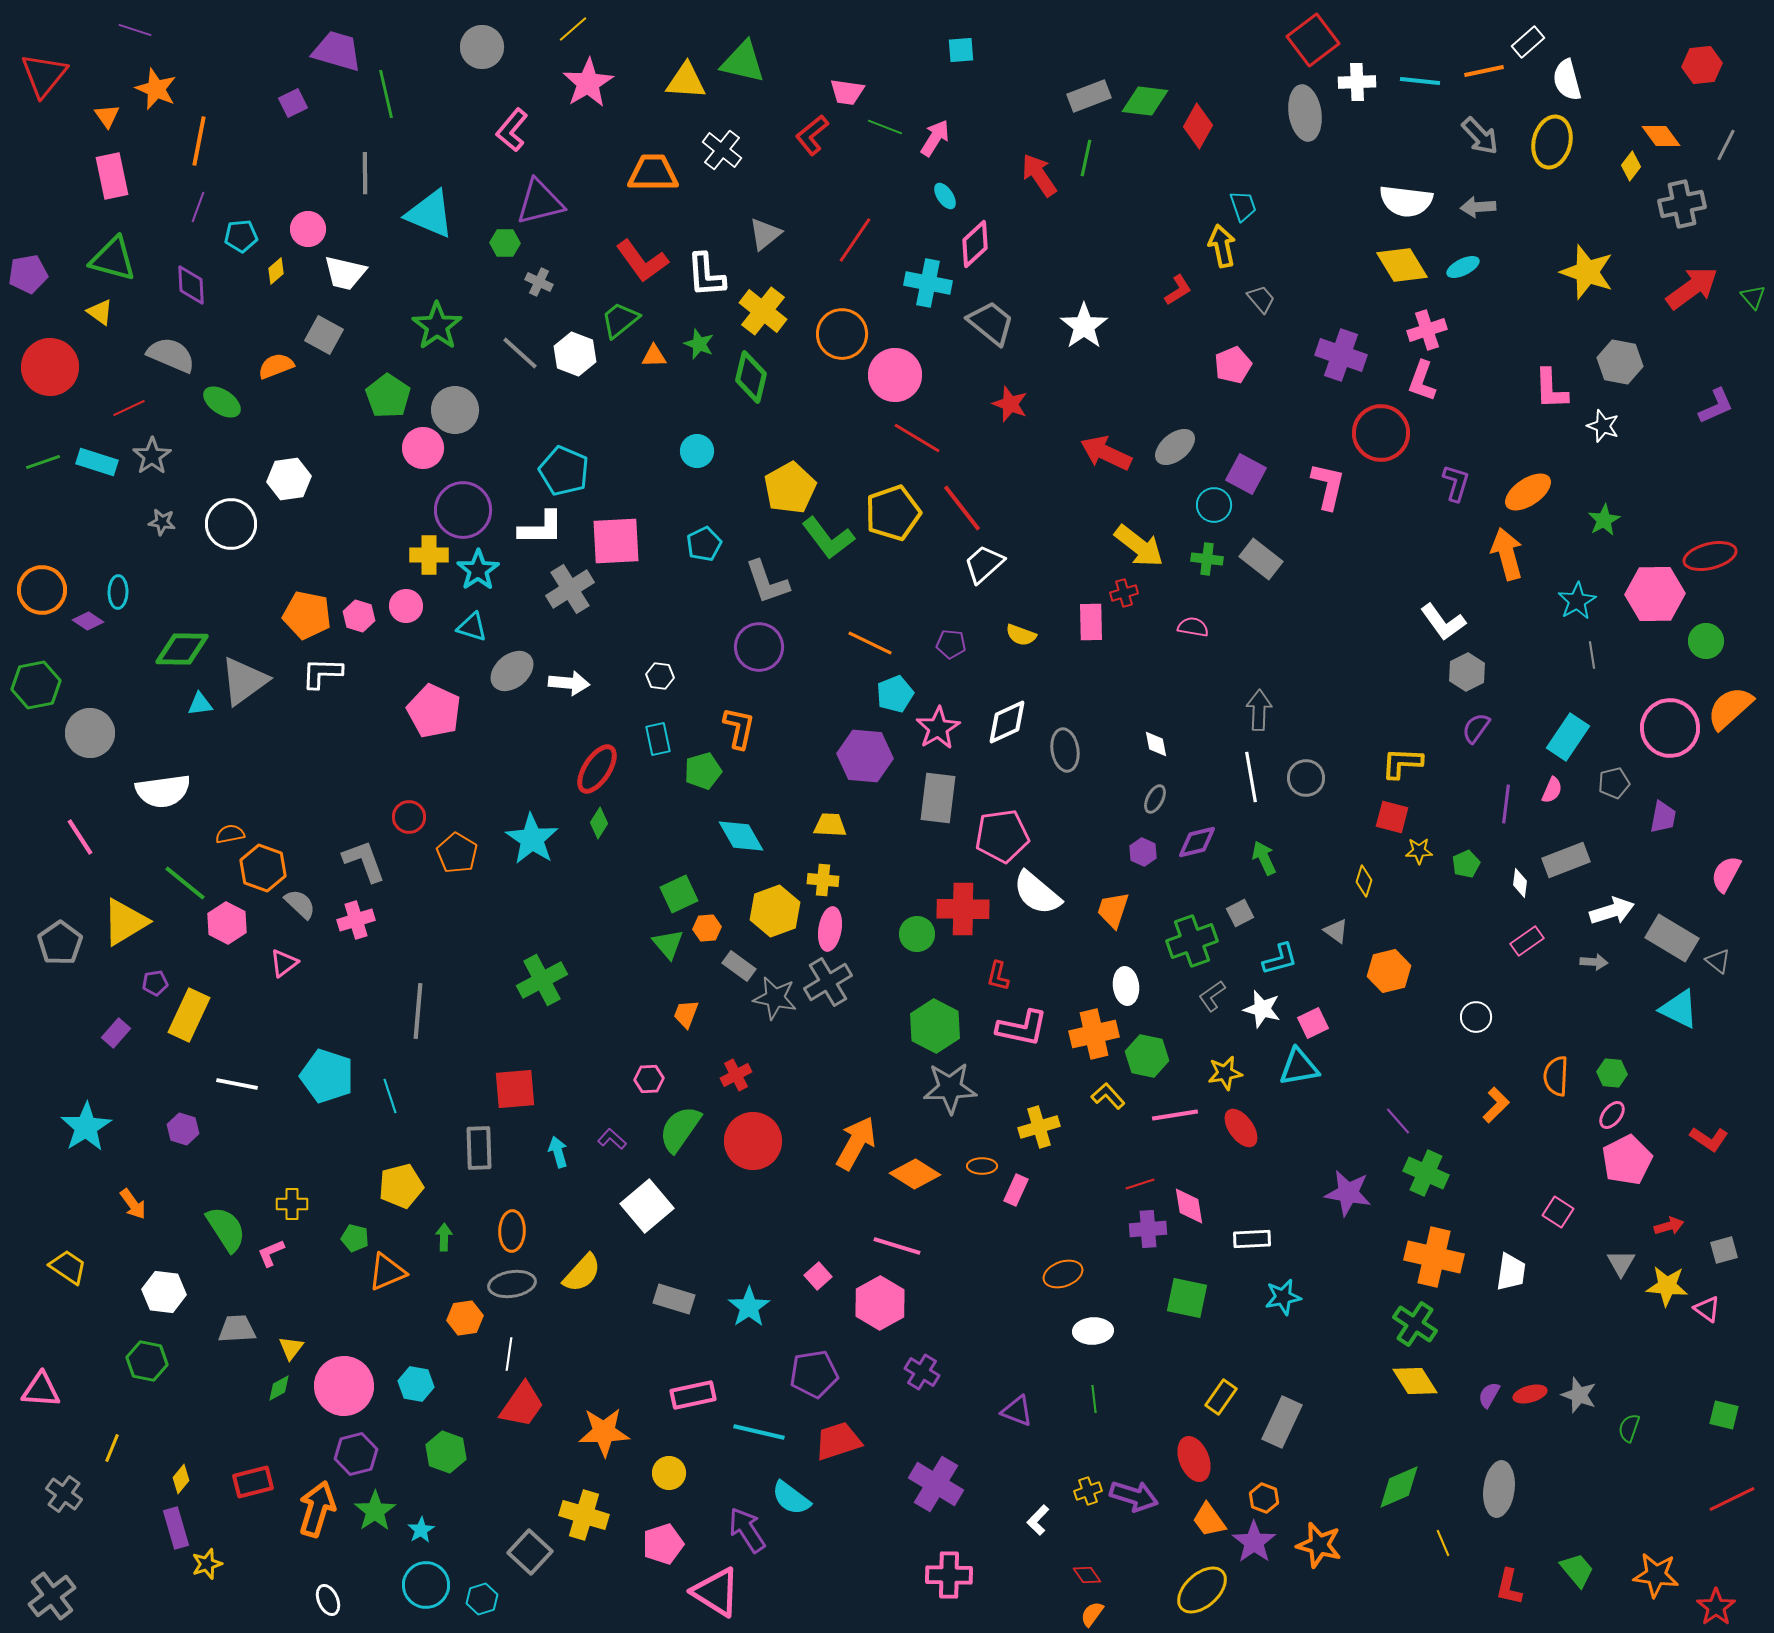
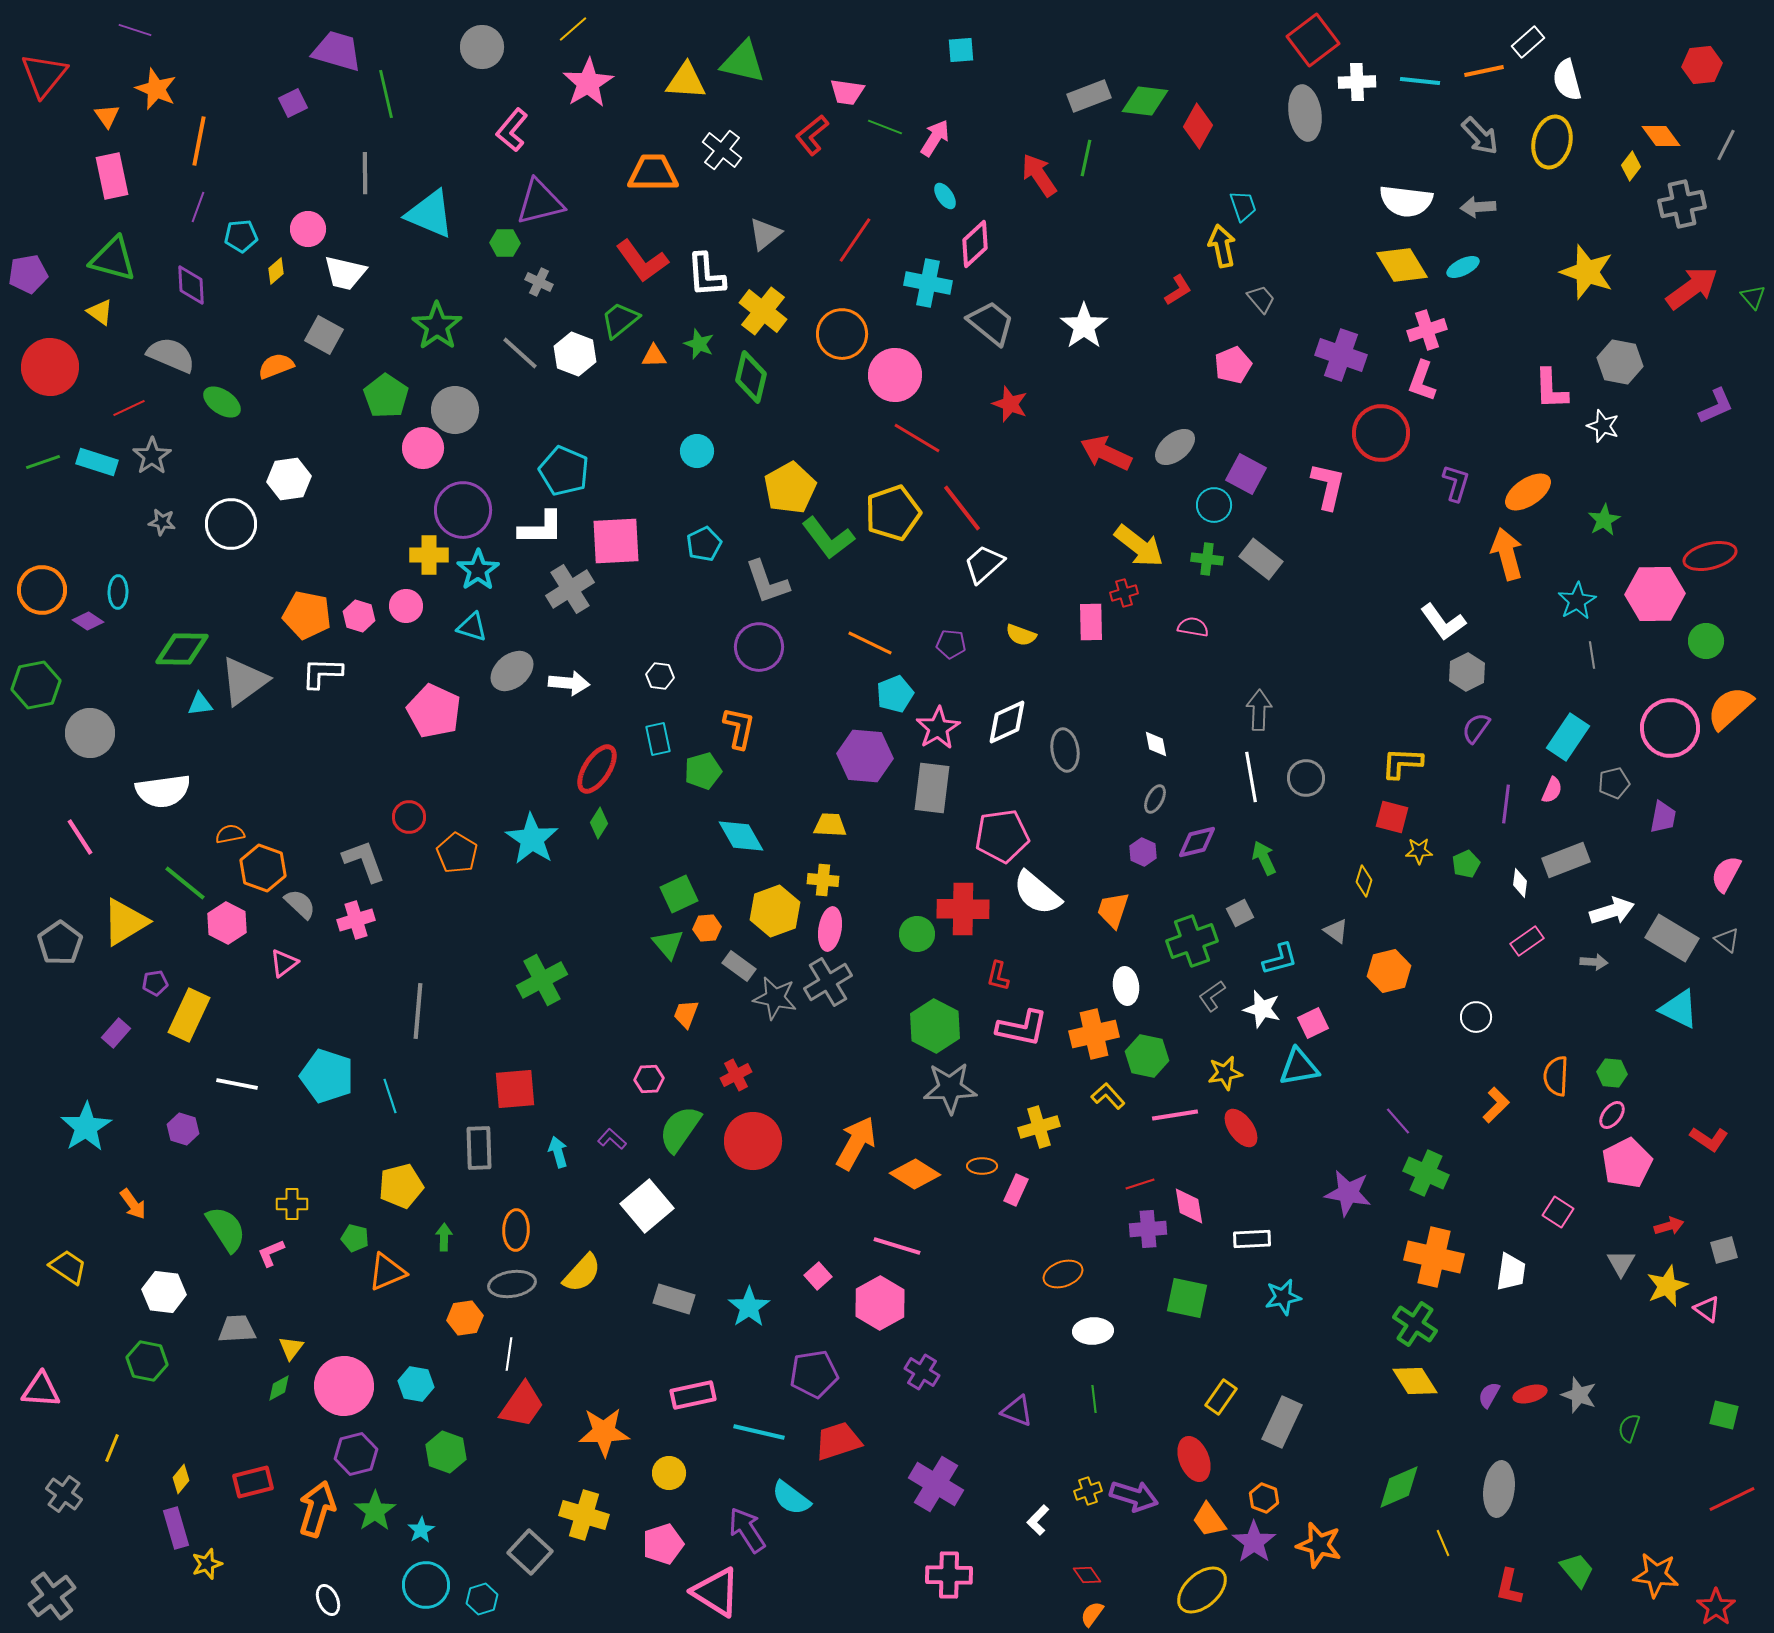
green pentagon at (388, 396): moved 2 px left
gray rectangle at (938, 798): moved 6 px left, 10 px up
gray triangle at (1718, 961): moved 9 px right, 21 px up
pink pentagon at (1627, 1160): moved 3 px down
orange ellipse at (512, 1231): moved 4 px right, 1 px up
yellow star at (1667, 1286): rotated 27 degrees counterclockwise
